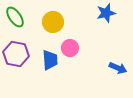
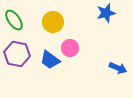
green ellipse: moved 1 px left, 3 px down
purple hexagon: moved 1 px right
blue trapezoid: rotated 130 degrees clockwise
